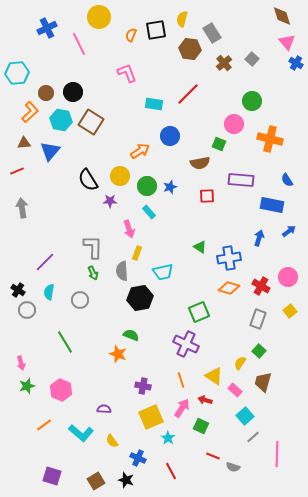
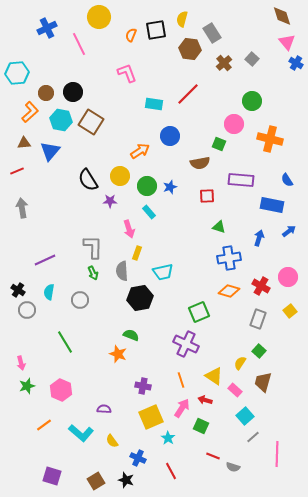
green triangle at (200, 247): moved 19 px right, 20 px up; rotated 16 degrees counterclockwise
purple line at (45, 262): moved 2 px up; rotated 20 degrees clockwise
orange diamond at (229, 288): moved 3 px down
